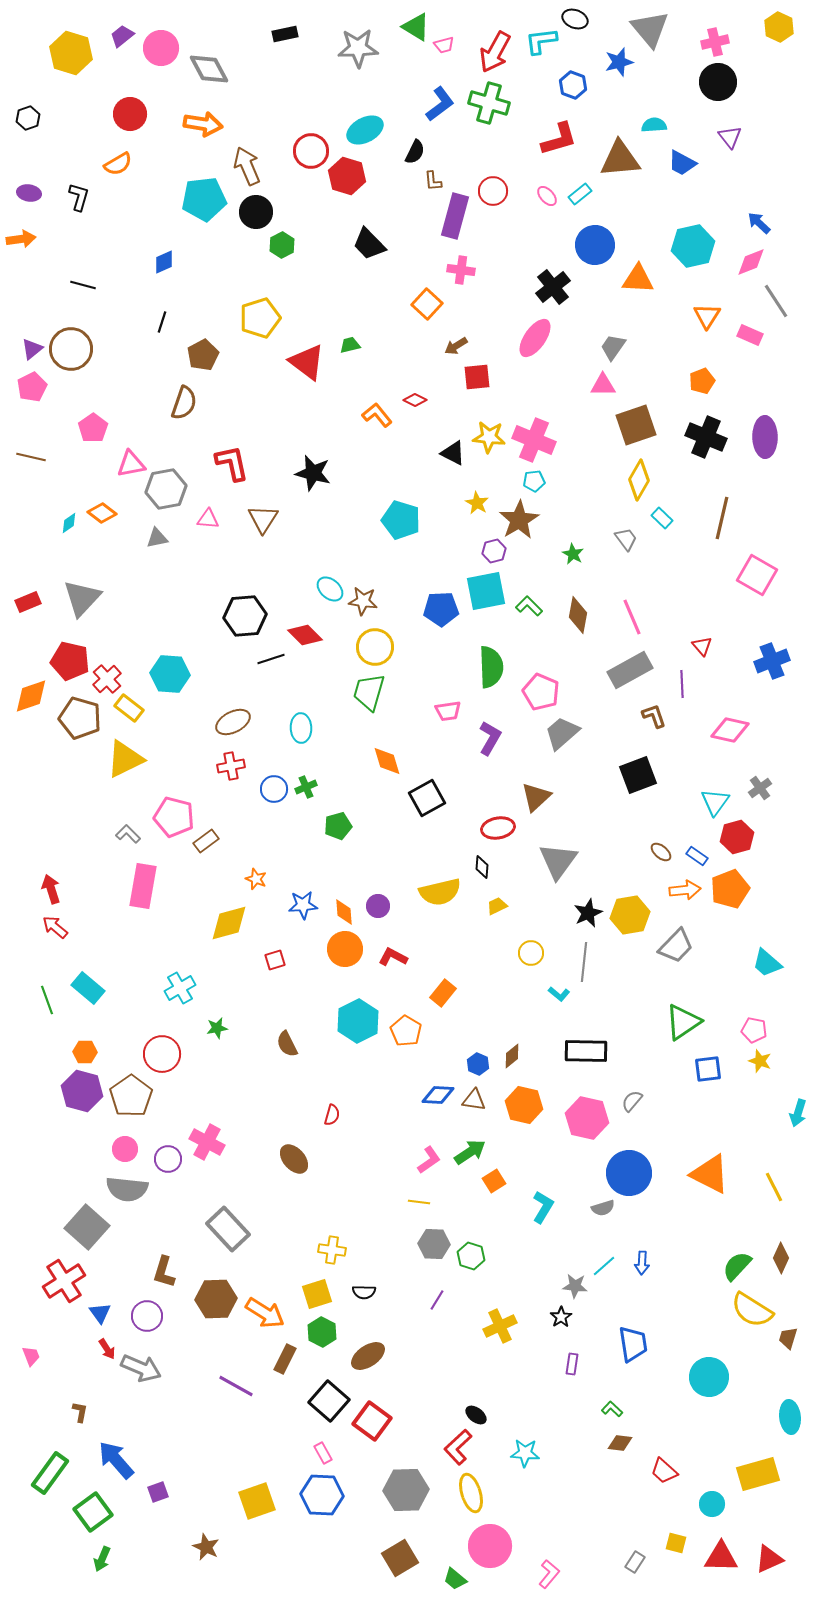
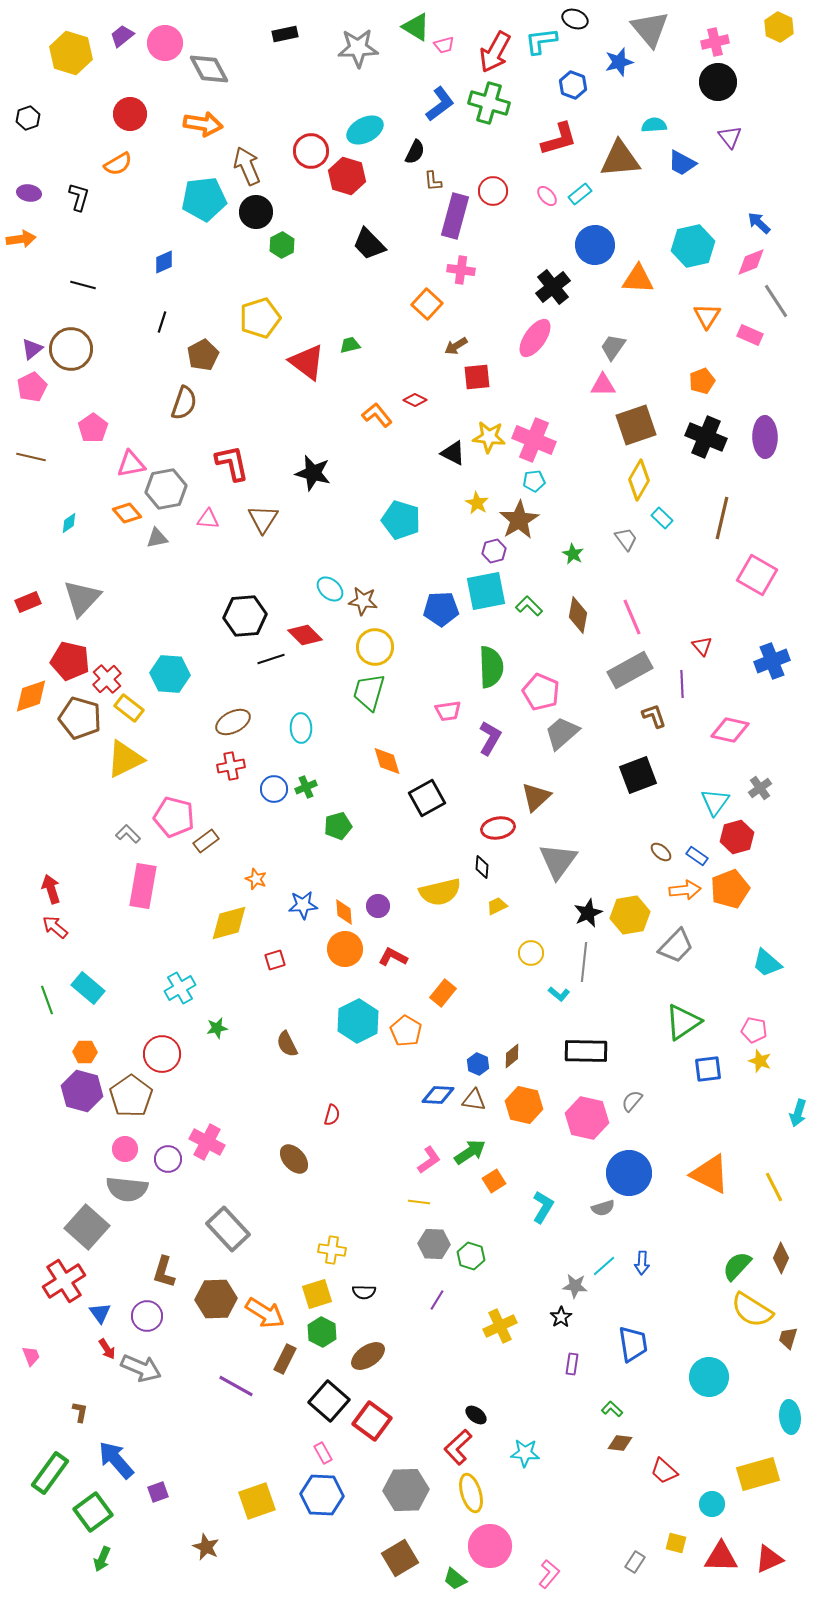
pink circle at (161, 48): moved 4 px right, 5 px up
orange diamond at (102, 513): moved 25 px right; rotated 12 degrees clockwise
